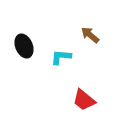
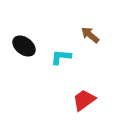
black ellipse: rotated 30 degrees counterclockwise
red trapezoid: rotated 105 degrees clockwise
